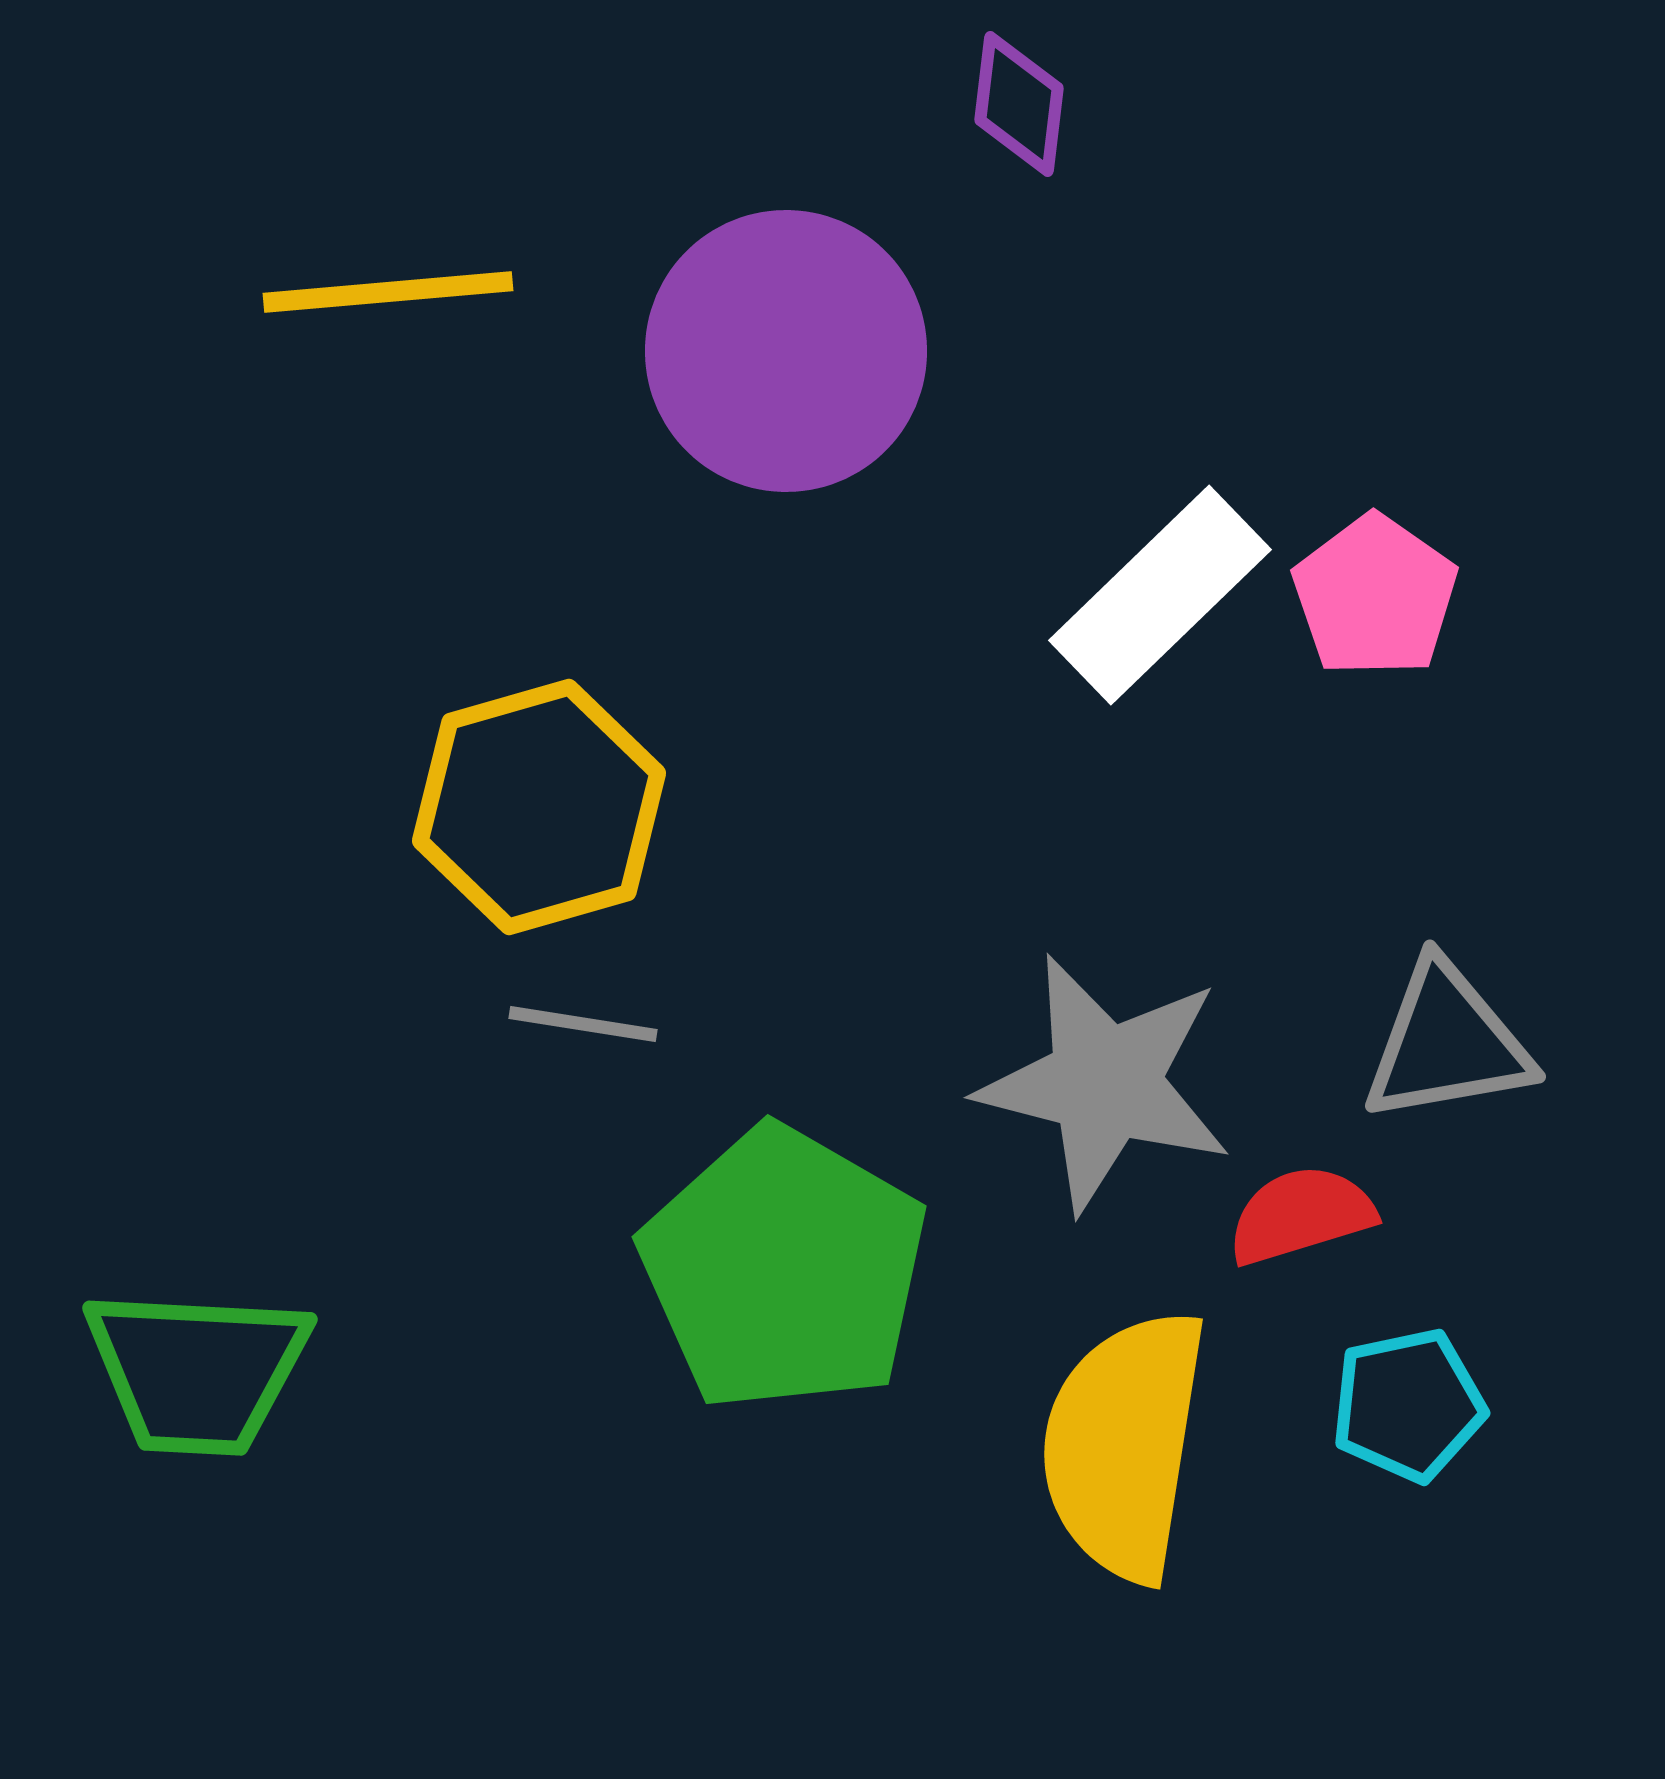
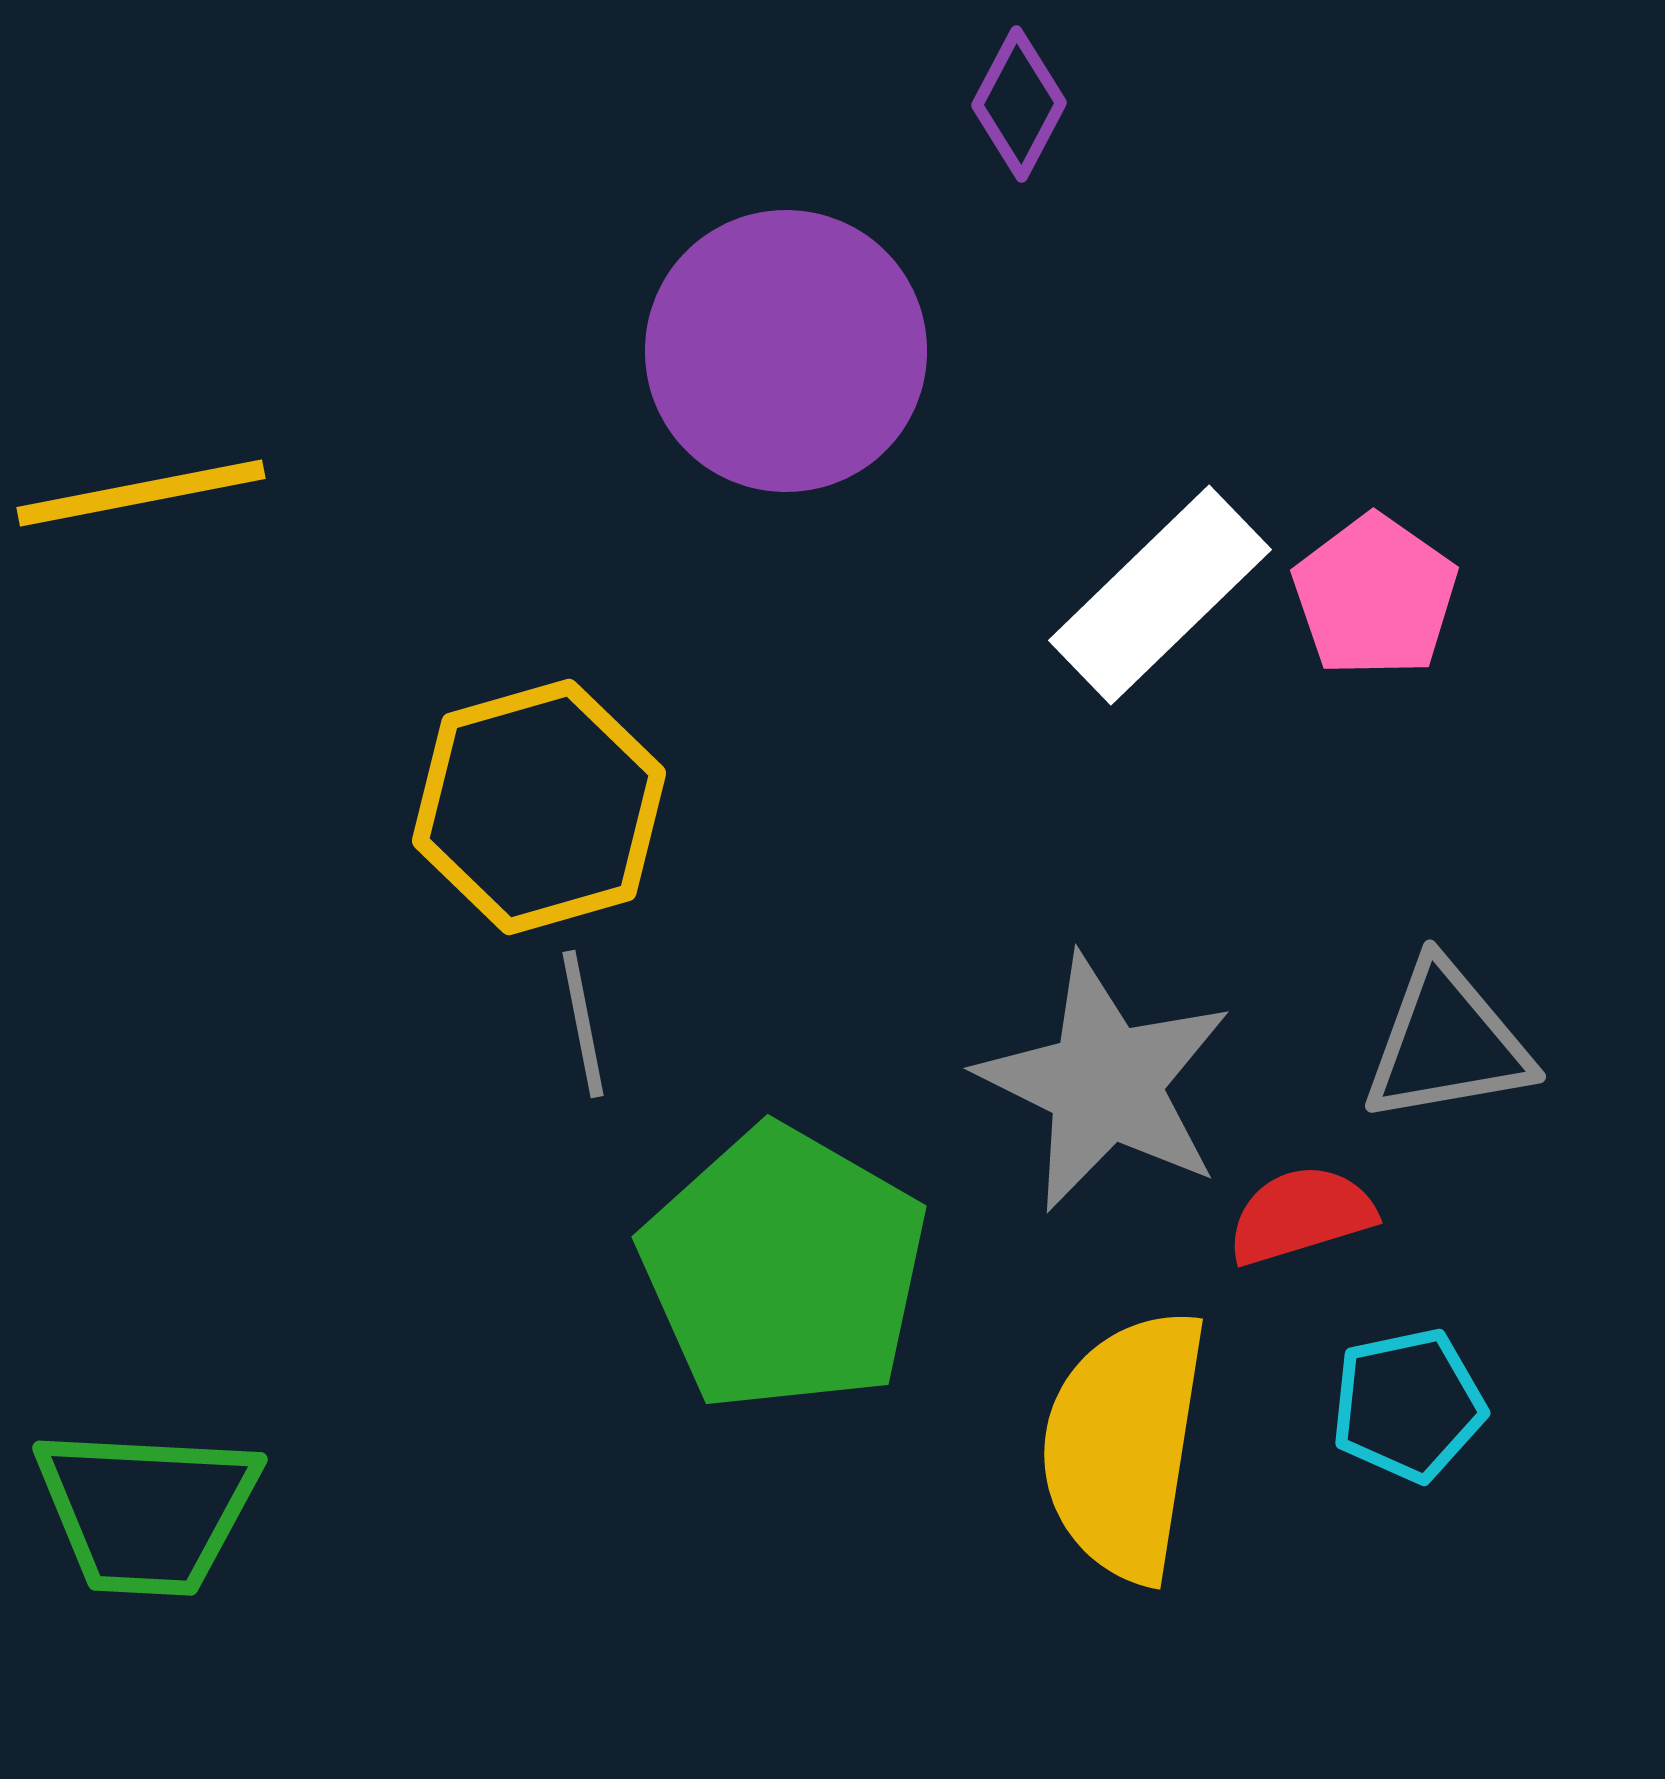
purple diamond: rotated 21 degrees clockwise
yellow line: moved 247 px left, 201 px down; rotated 6 degrees counterclockwise
gray line: rotated 70 degrees clockwise
gray star: rotated 12 degrees clockwise
green trapezoid: moved 50 px left, 140 px down
